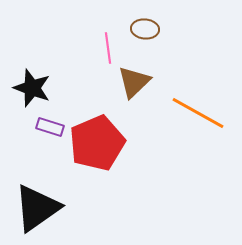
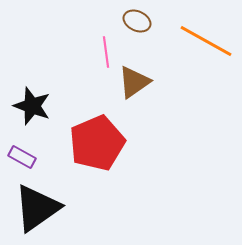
brown ellipse: moved 8 px left, 8 px up; rotated 20 degrees clockwise
pink line: moved 2 px left, 4 px down
brown triangle: rotated 9 degrees clockwise
black star: moved 18 px down
orange line: moved 8 px right, 72 px up
purple rectangle: moved 28 px left, 30 px down; rotated 12 degrees clockwise
